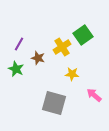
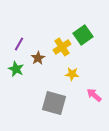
brown star: rotated 24 degrees clockwise
